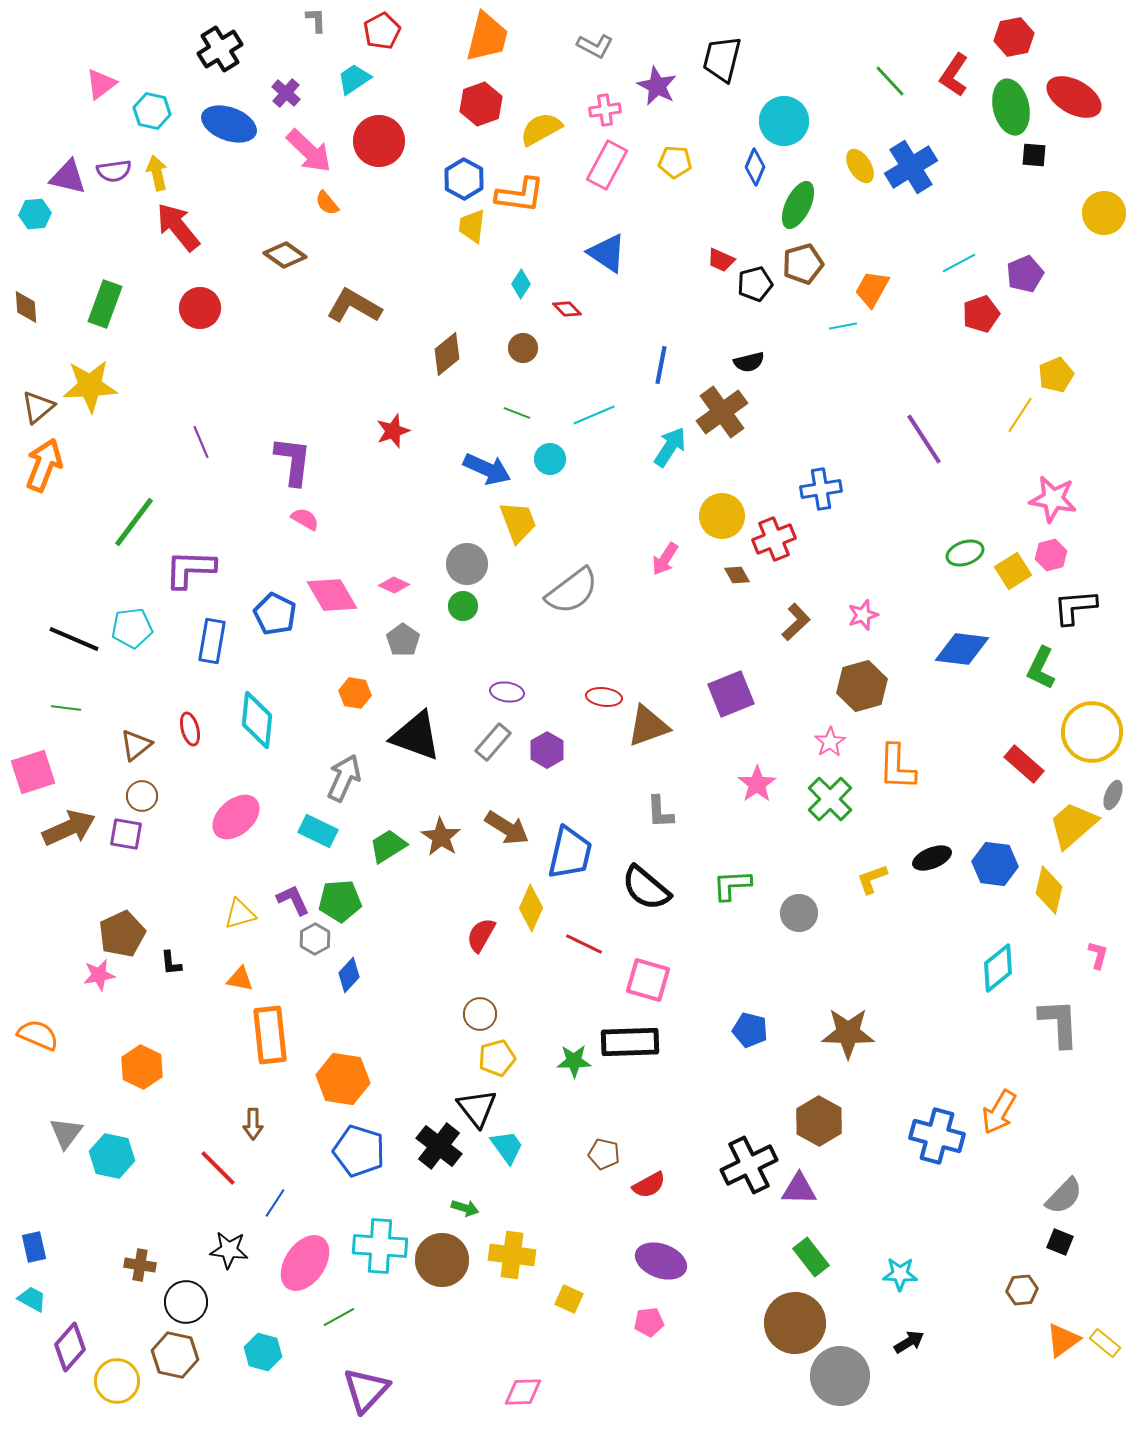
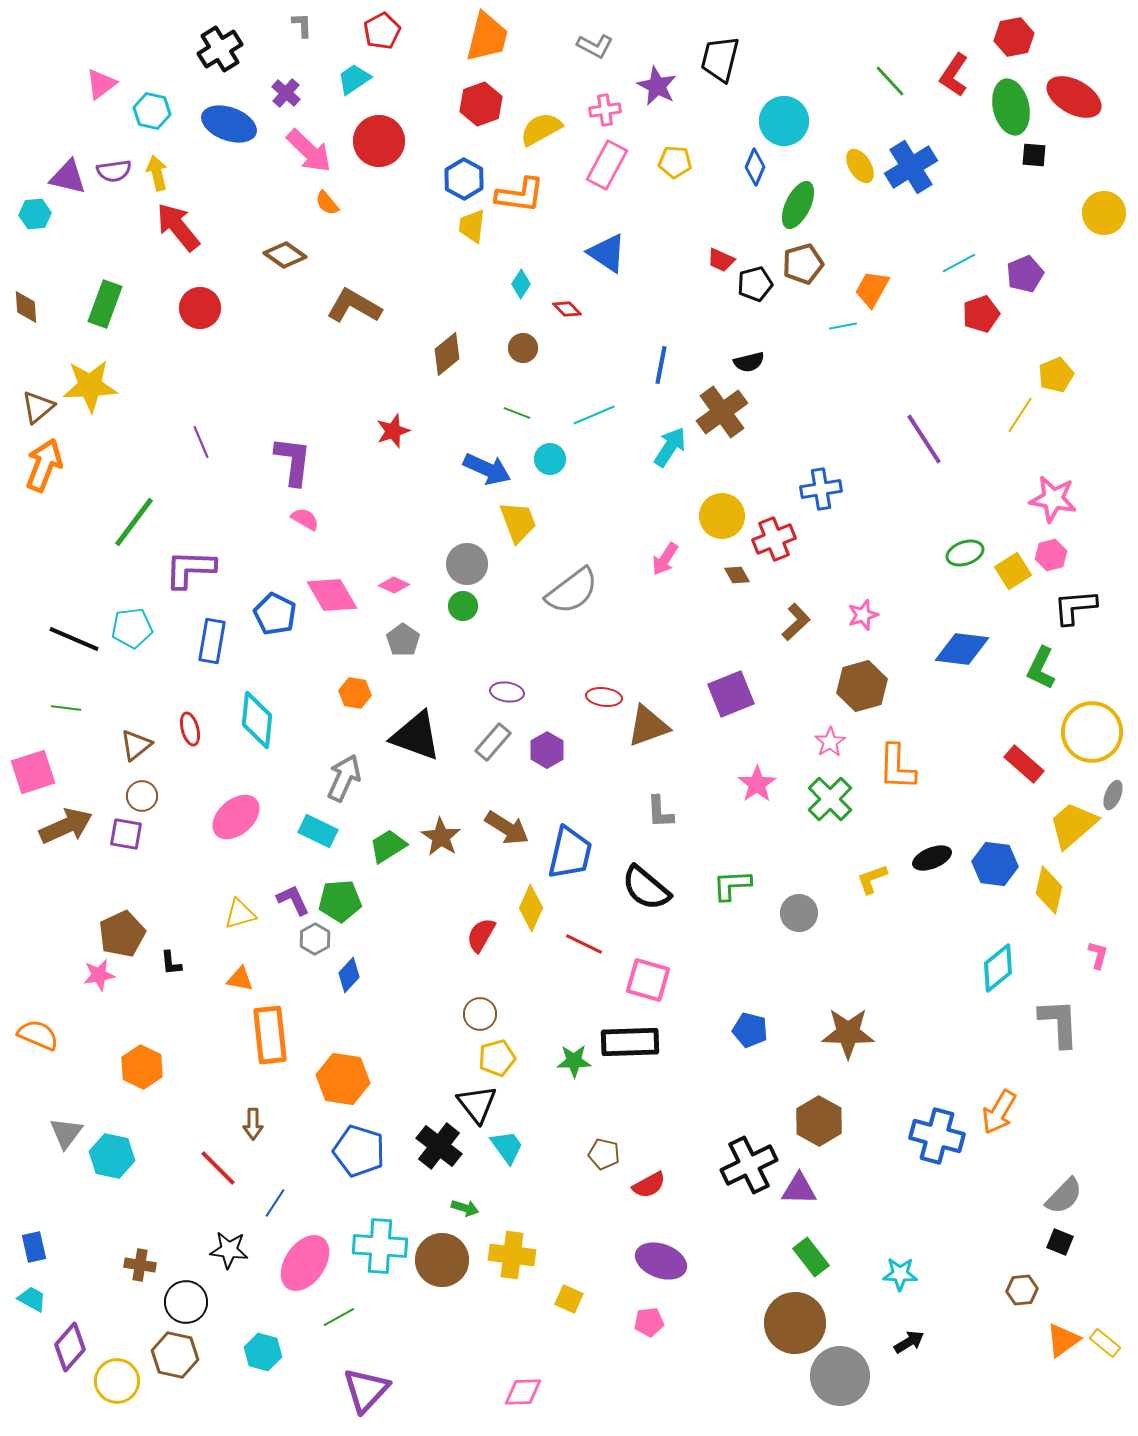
gray L-shape at (316, 20): moved 14 px left, 5 px down
black trapezoid at (722, 59): moved 2 px left
brown arrow at (69, 828): moved 3 px left, 2 px up
black triangle at (477, 1108): moved 4 px up
